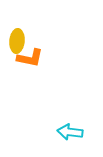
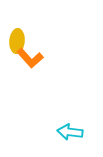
orange L-shape: rotated 36 degrees clockwise
